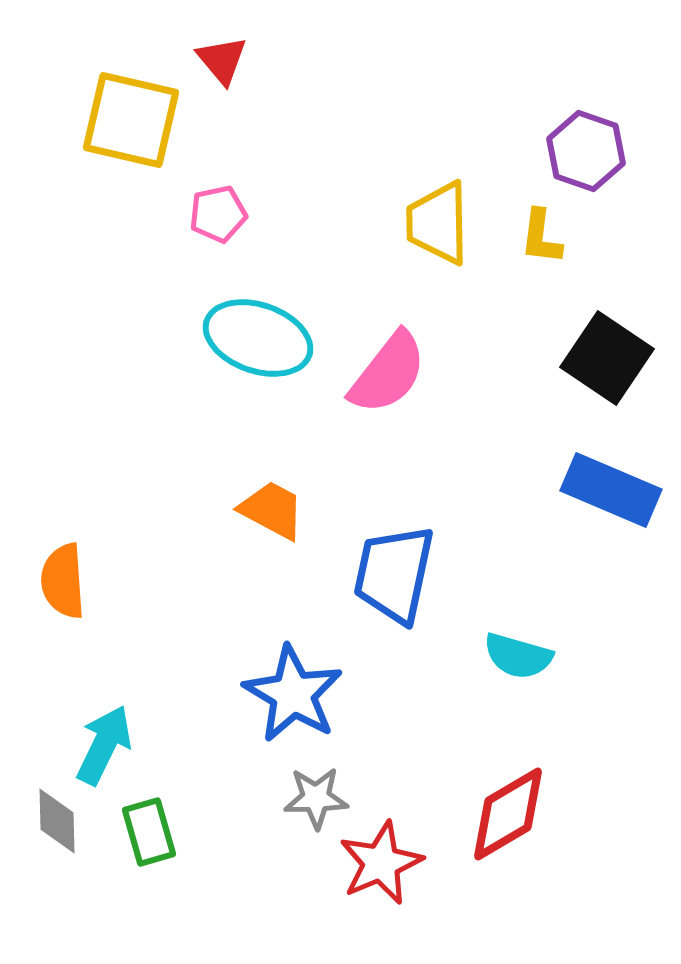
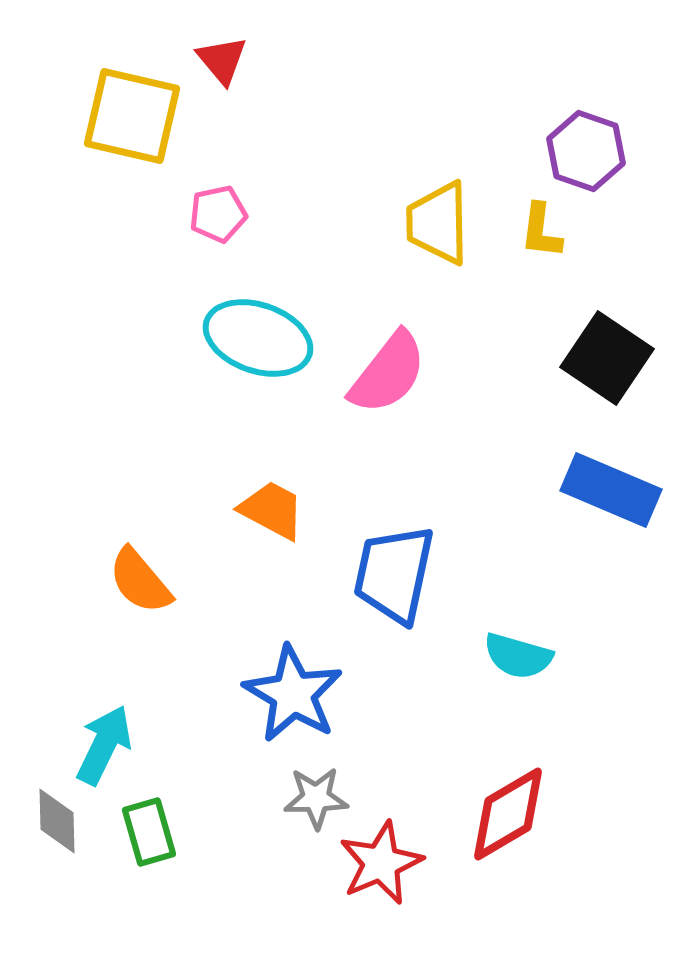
yellow square: moved 1 px right, 4 px up
yellow L-shape: moved 6 px up
orange semicircle: moved 77 px right; rotated 36 degrees counterclockwise
